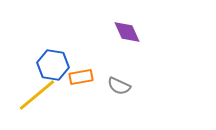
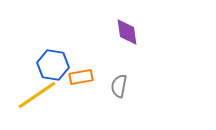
purple diamond: rotated 16 degrees clockwise
gray semicircle: rotated 75 degrees clockwise
yellow line: rotated 6 degrees clockwise
